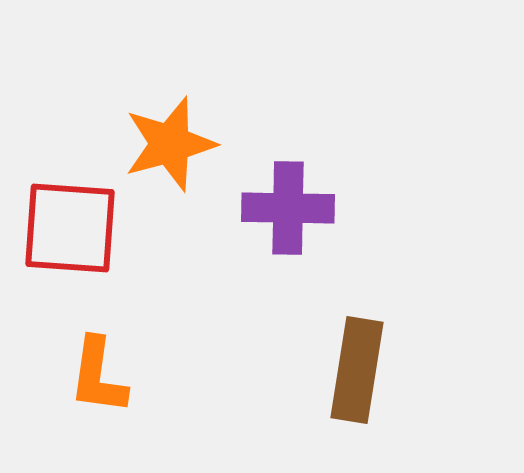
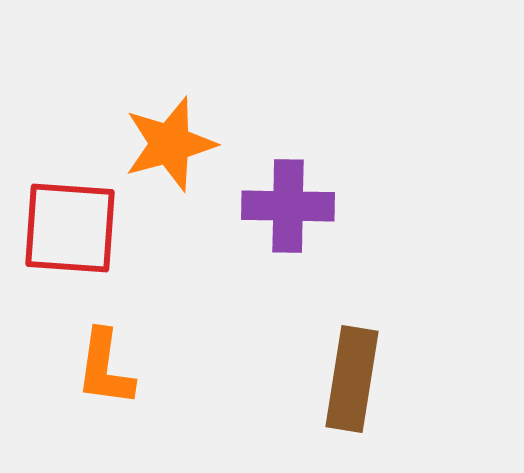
purple cross: moved 2 px up
brown rectangle: moved 5 px left, 9 px down
orange L-shape: moved 7 px right, 8 px up
